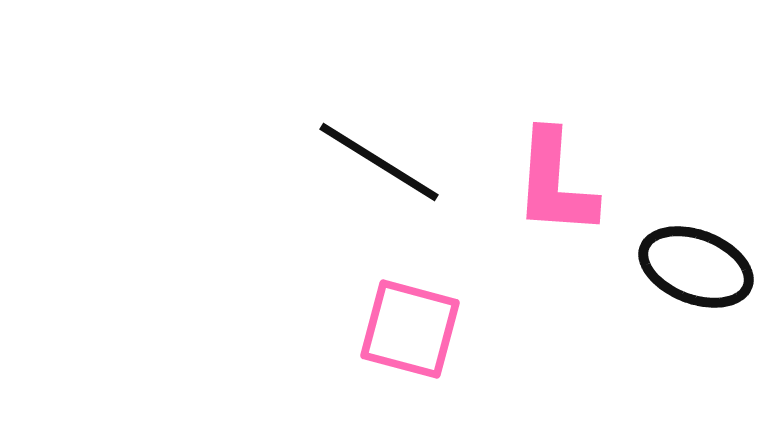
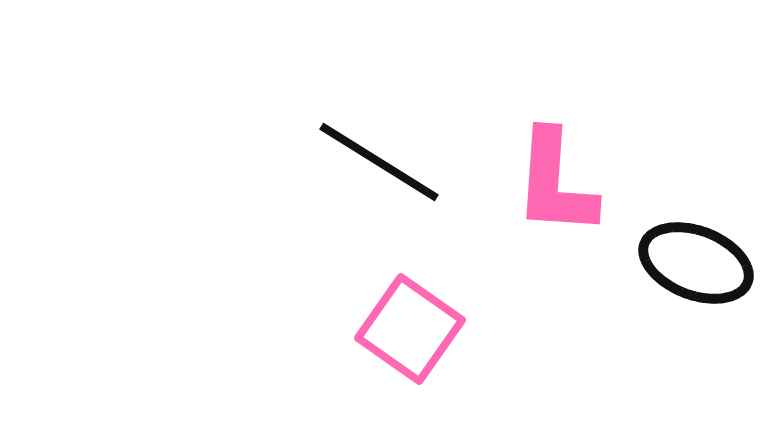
black ellipse: moved 4 px up
pink square: rotated 20 degrees clockwise
